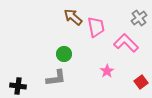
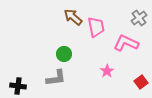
pink L-shape: rotated 20 degrees counterclockwise
